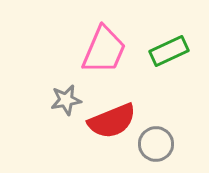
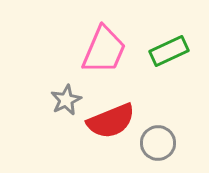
gray star: rotated 16 degrees counterclockwise
red semicircle: moved 1 px left
gray circle: moved 2 px right, 1 px up
